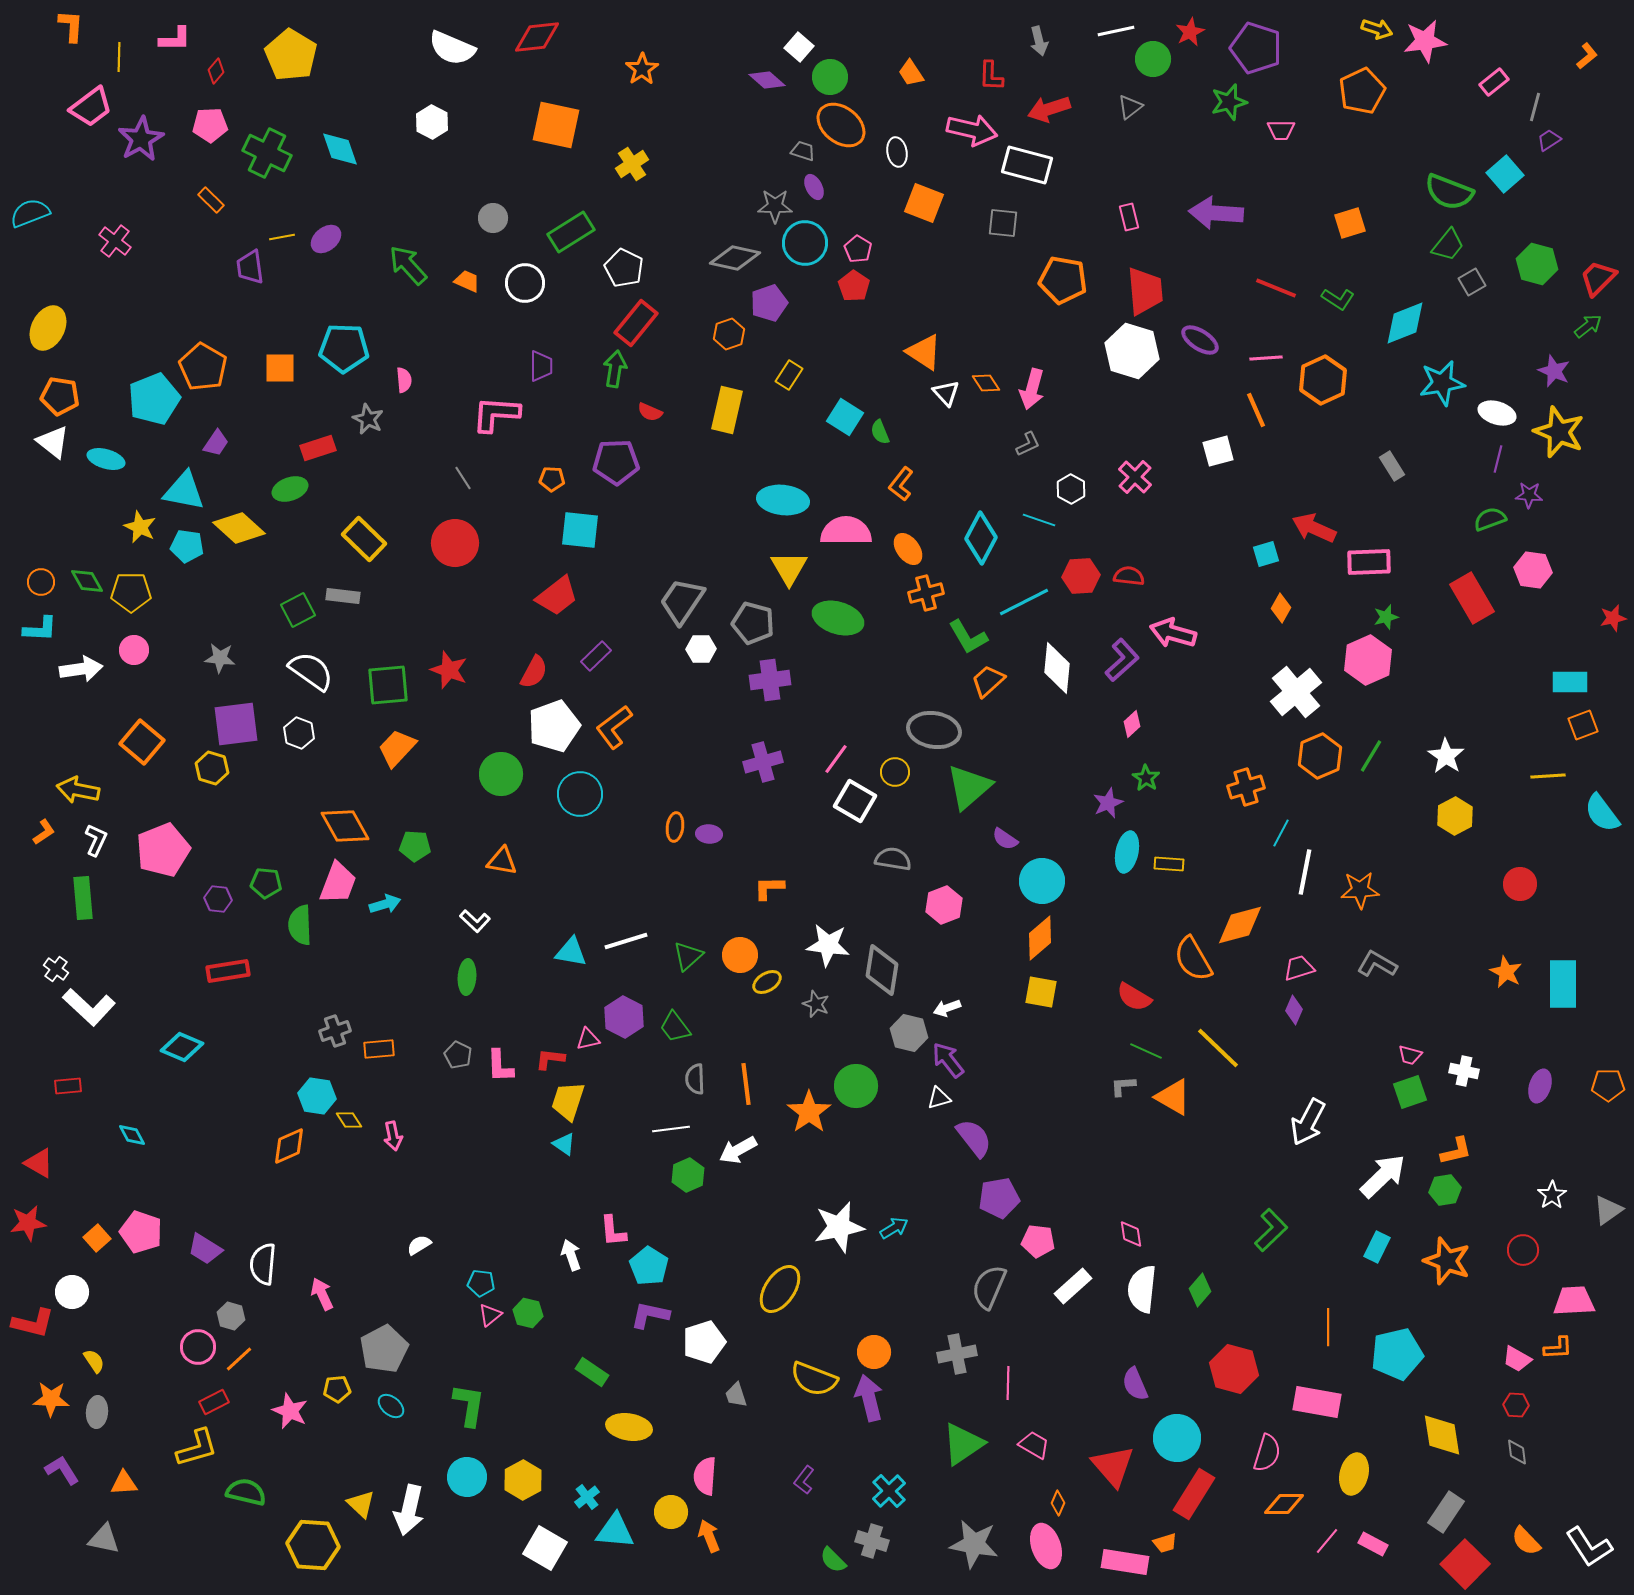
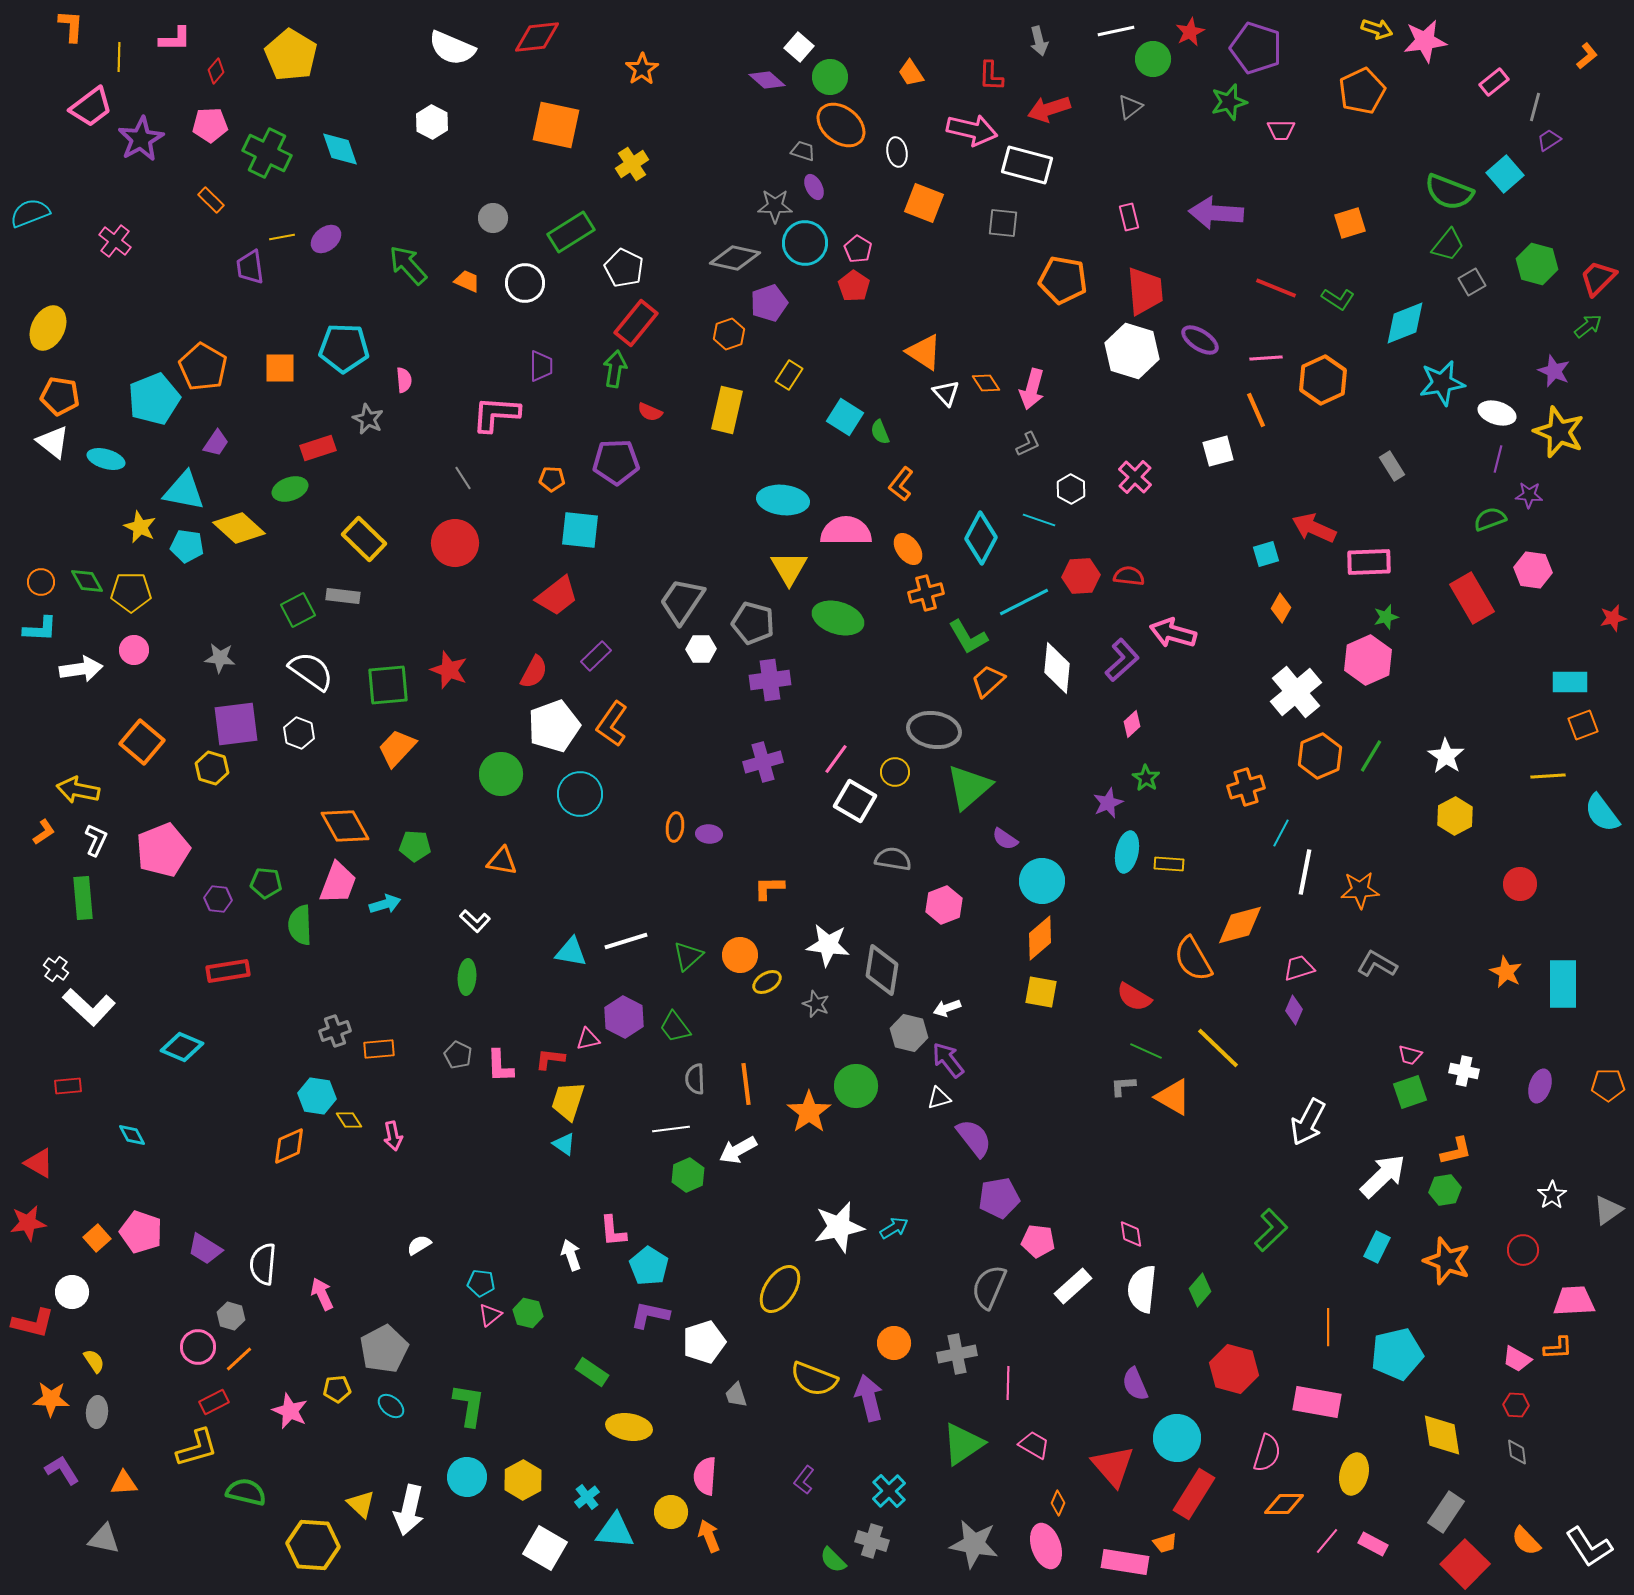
orange L-shape at (614, 727): moved 2 px left, 3 px up; rotated 18 degrees counterclockwise
orange circle at (874, 1352): moved 20 px right, 9 px up
